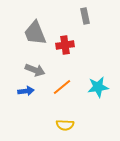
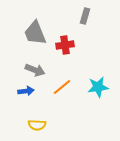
gray rectangle: rotated 28 degrees clockwise
yellow semicircle: moved 28 px left
